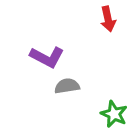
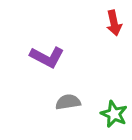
red arrow: moved 6 px right, 4 px down
gray semicircle: moved 1 px right, 16 px down
